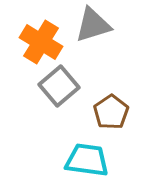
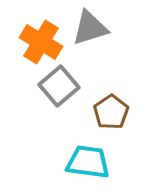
gray triangle: moved 3 px left, 3 px down
cyan trapezoid: moved 1 px right, 2 px down
